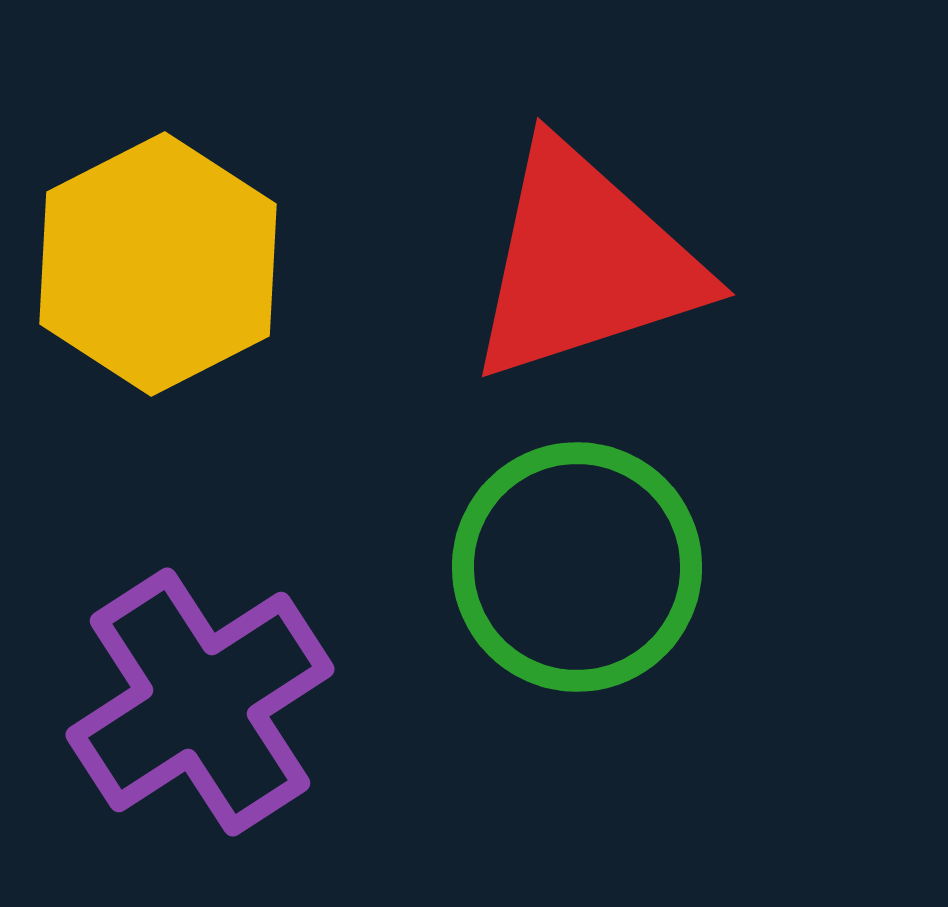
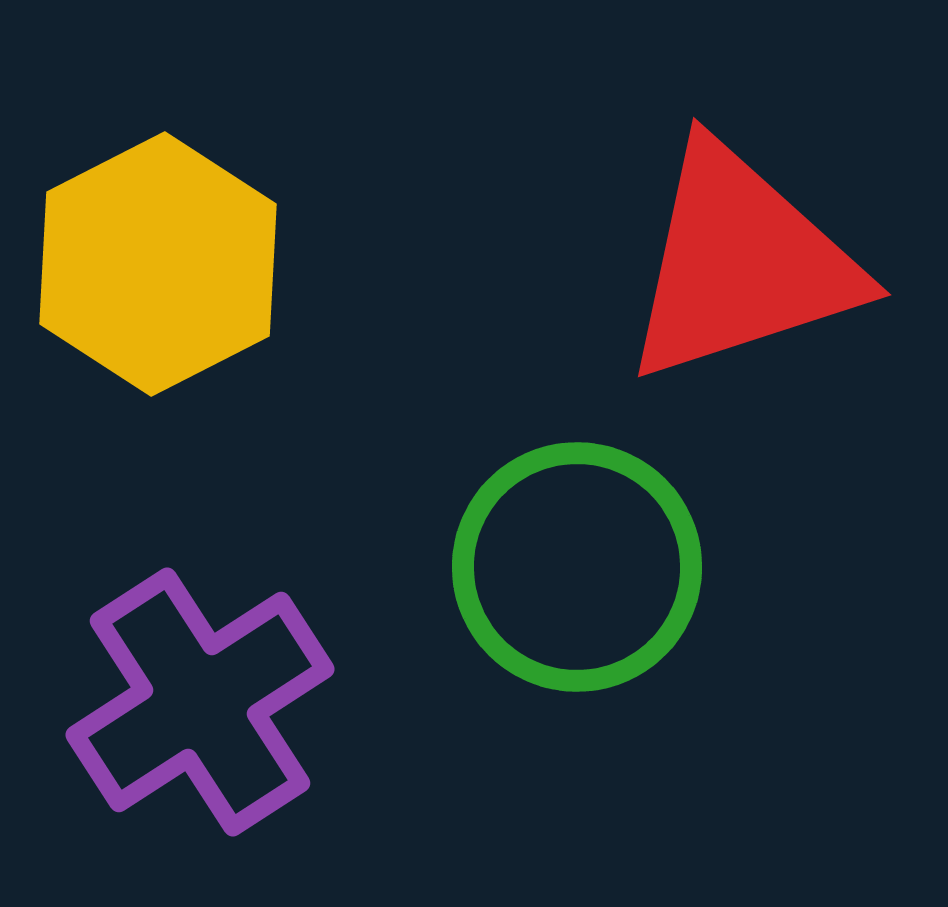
red triangle: moved 156 px right
